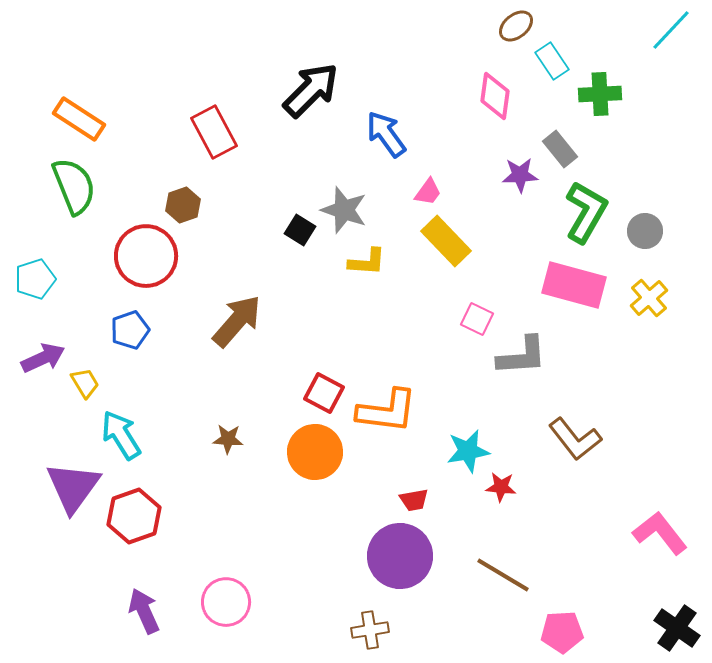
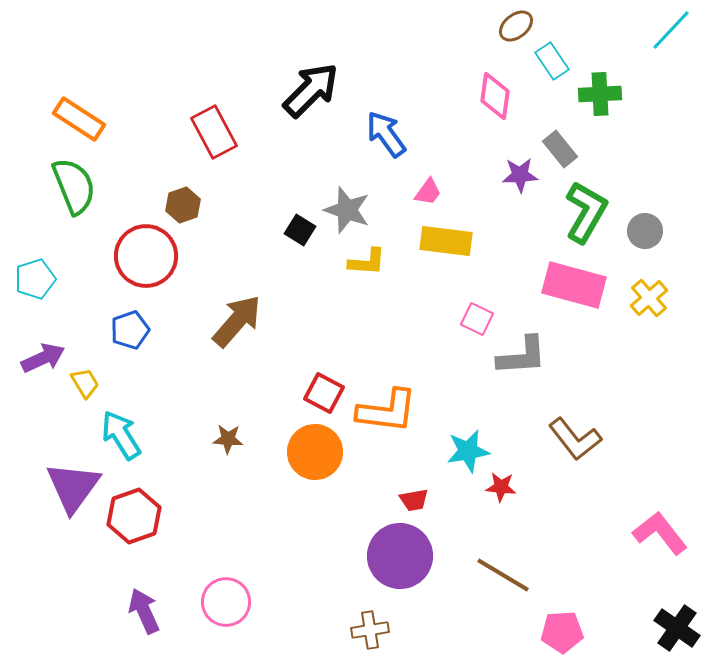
gray star at (344, 210): moved 3 px right
yellow rectangle at (446, 241): rotated 39 degrees counterclockwise
